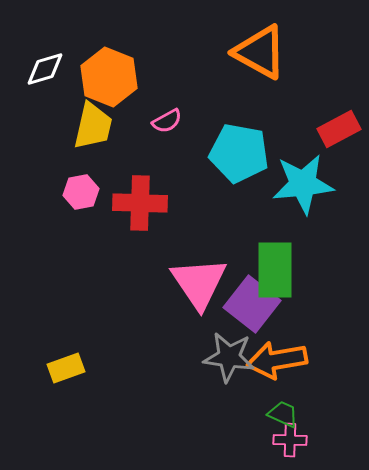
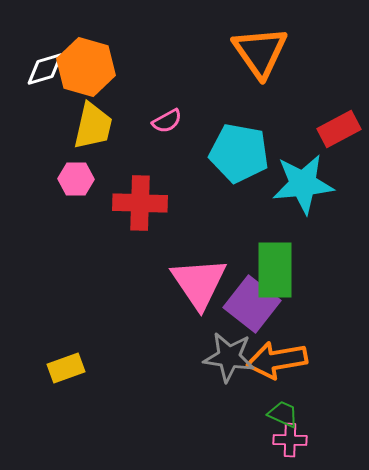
orange triangle: rotated 26 degrees clockwise
orange hexagon: moved 23 px left, 10 px up; rotated 6 degrees counterclockwise
pink hexagon: moved 5 px left, 13 px up; rotated 12 degrees clockwise
